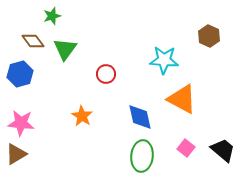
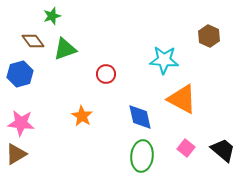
green triangle: rotated 35 degrees clockwise
